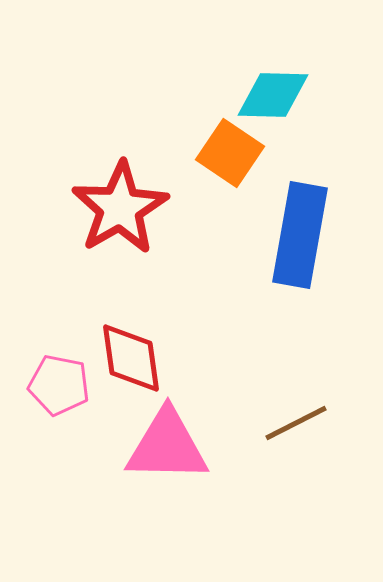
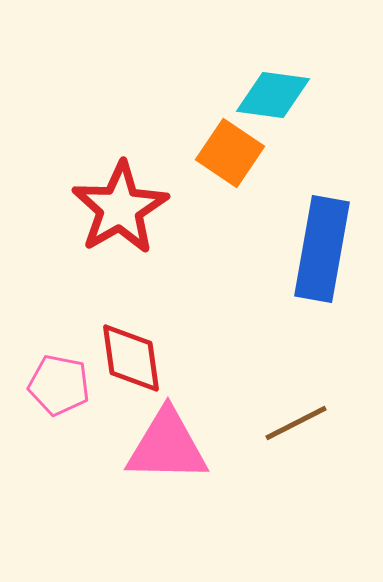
cyan diamond: rotated 6 degrees clockwise
blue rectangle: moved 22 px right, 14 px down
